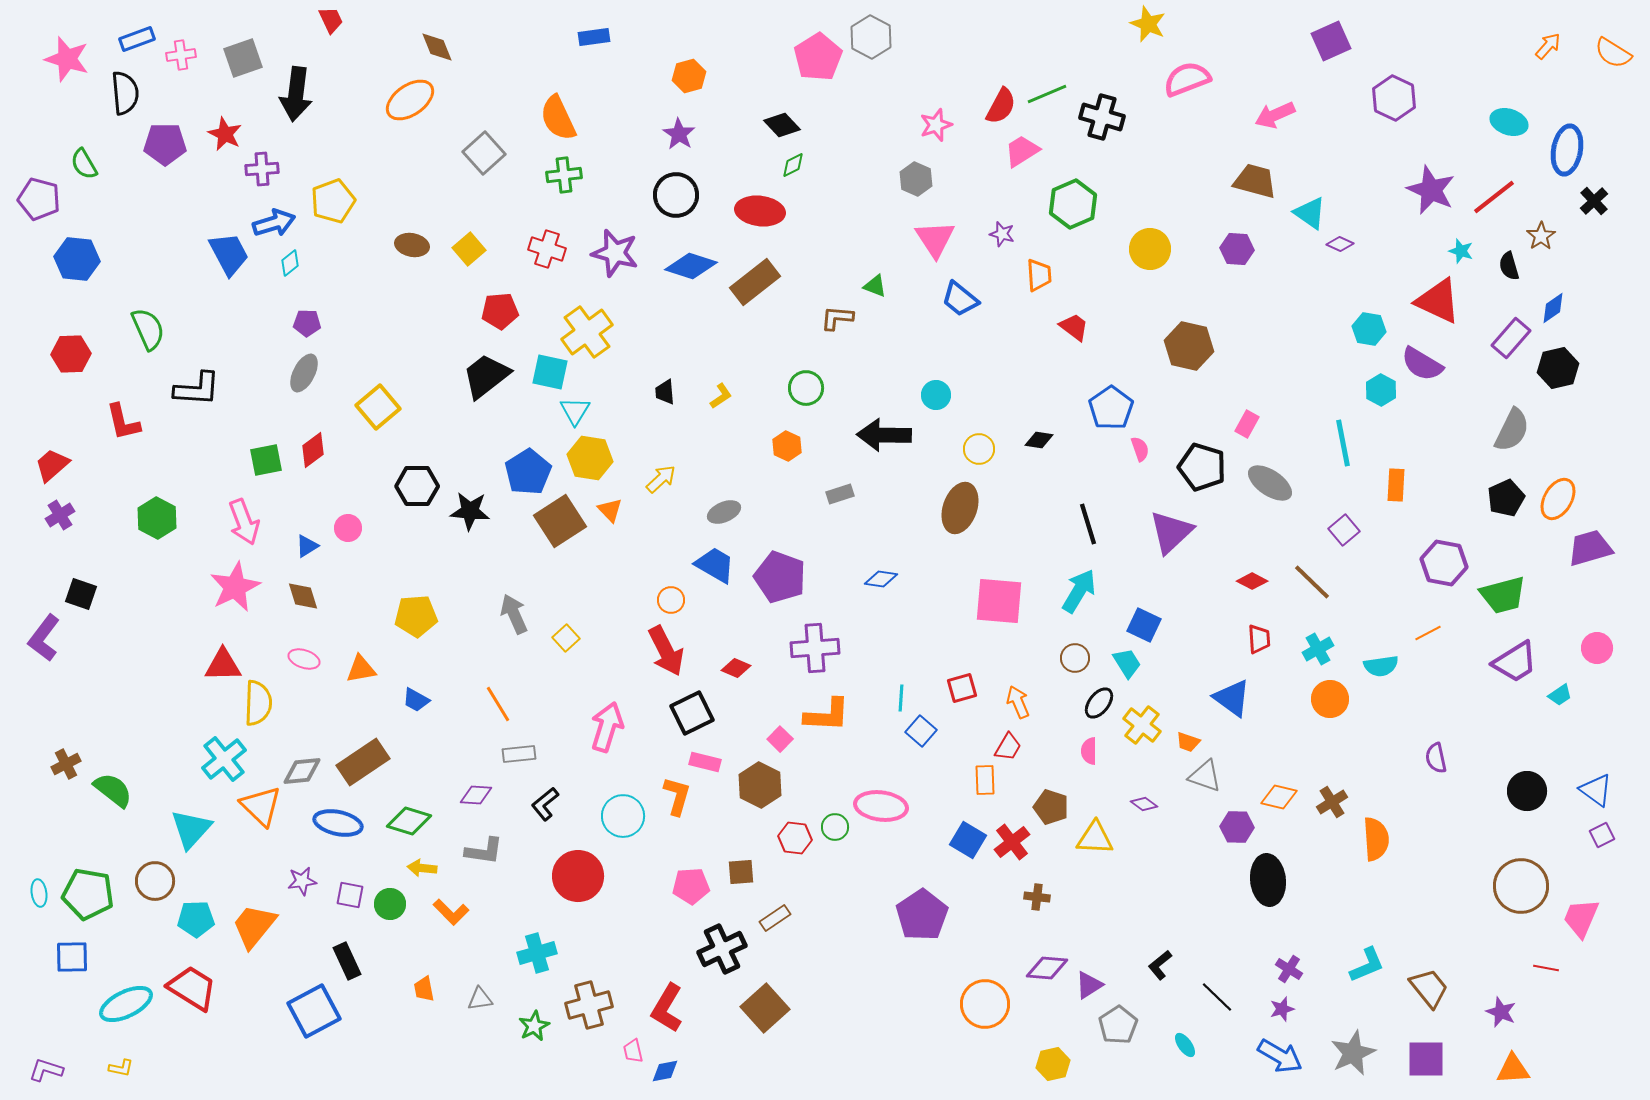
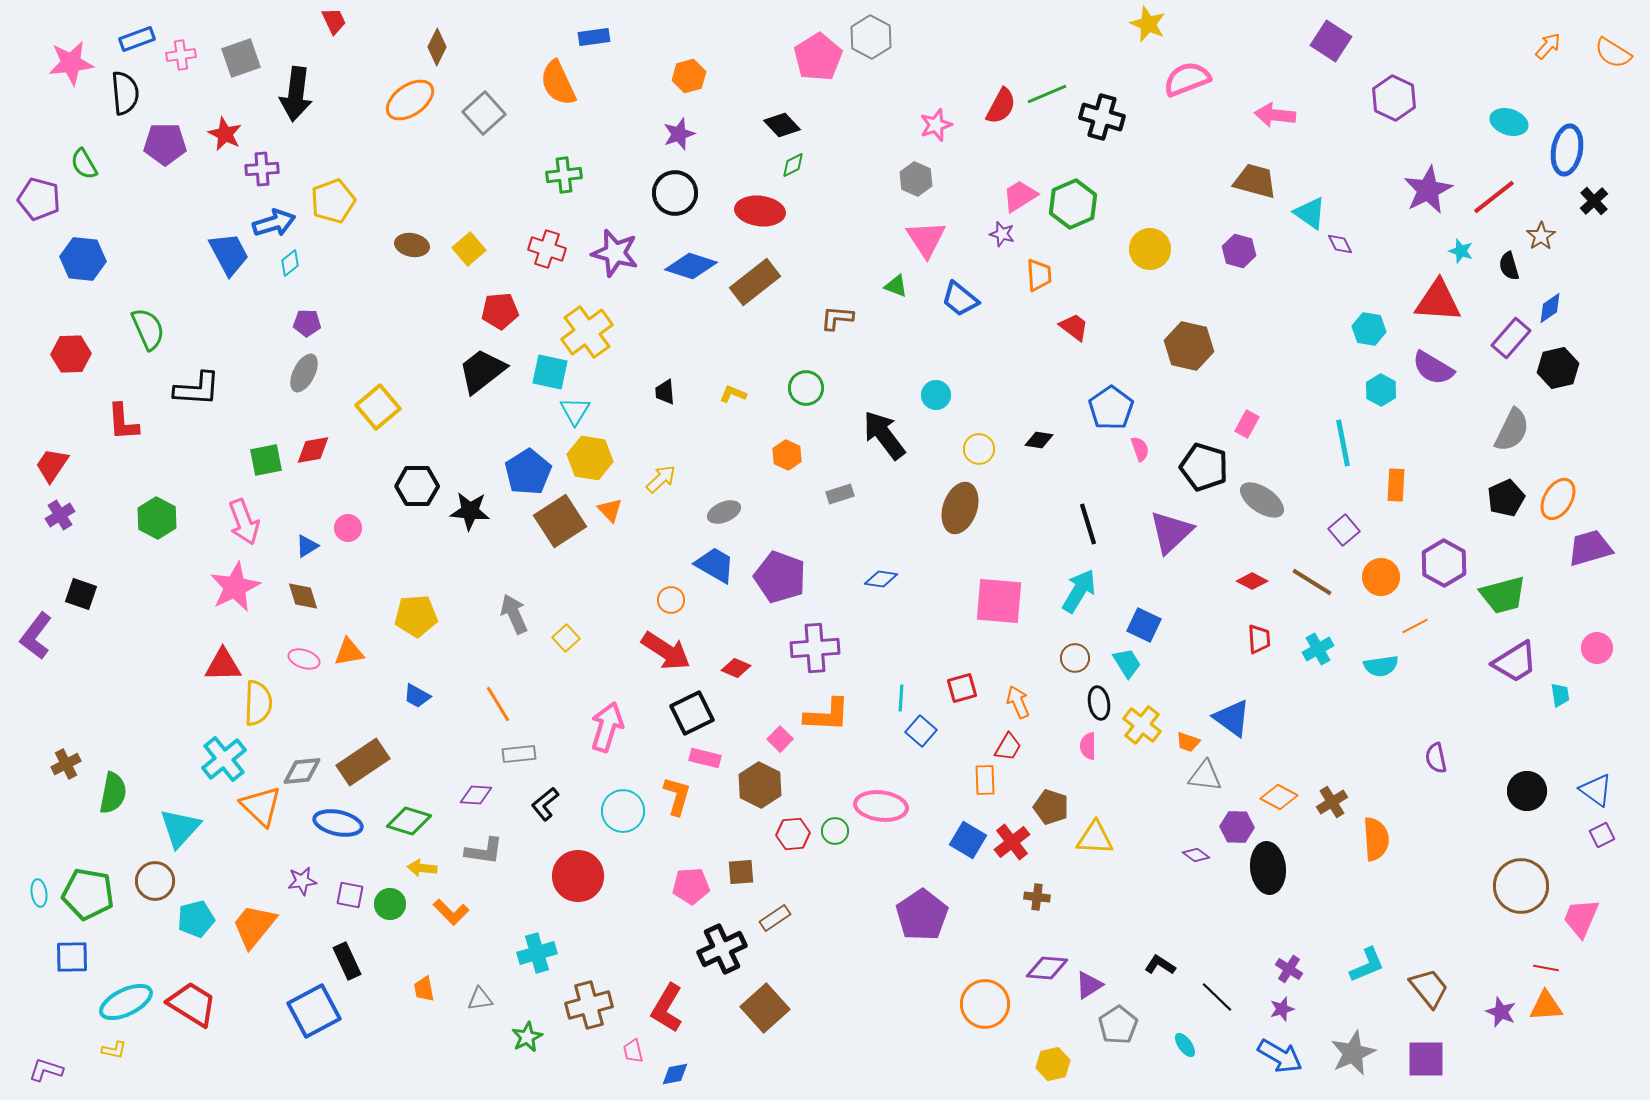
red trapezoid at (331, 20): moved 3 px right, 1 px down
purple square at (1331, 41): rotated 33 degrees counterclockwise
brown diamond at (437, 47): rotated 48 degrees clockwise
gray square at (243, 58): moved 2 px left
pink star at (67, 59): moved 4 px right, 4 px down; rotated 24 degrees counterclockwise
pink arrow at (1275, 115): rotated 30 degrees clockwise
orange semicircle at (558, 118): moved 35 px up
purple star at (679, 134): rotated 20 degrees clockwise
pink trapezoid at (1022, 151): moved 2 px left, 45 px down
gray square at (484, 153): moved 40 px up
purple star at (1431, 190): moved 3 px left; rotated 21 degrees clockwise
black circle at (676, 195): moved 1 px left, 2 px up
pink triangle at (935, 239): moved 9 px left
purple diamond at (1340, 244): rotated 40 degrees clockwise
purple hexagon at (1237, 249): moved 2 px right, 2 px down; rotated 12 degrees clockwise
blue hexagon at (77, 259): moved 6 px right
green triangle at (875, 286): moved 21 px right
red triangle at (1438, 301): rotated 21 degrees counterclockwise
blue diamond at (1553, 308): moved 3 px left
purple semicircle at (1422, 364): moved 11 px right, 4 px down
black trapezoid at (486, 376): moved 4 px left, 5 px up
yellow L-shape at (721, 396): moved 12 px right, 2 px up; rotated 124 degrees counterclockwise
red L-shape at (123, 422): rotated 9 degrees clockwise
black arrow at (884, 435): rotated 52 degrees clockwise
orange hexagon at (787, 446): moved 9 px down
red diamond at (313, 450): rotated 27 degrees clockwise
red trapezoid at (52, 465): rotated 15 degrees counterclockwise
black pentagon at (1202, 467): moved 2 px right
gray ellipse at (1270, 483): moved 8 px left, 17 px down
purple hexagon at (1444, 563): rotated 18 degrees clockwise
brown line at (1312, 582): rotated 12 degrees counterclockwise
orange line at (1428, 633): moved 13 px left, 7 px up
purple L-shape at (44, 638): moved 8 px left, 2 px up
red arrow at (666, 651): rotated 30 degrees counterclockwise
orange triangle at (361, 669): moved 12 px left, 17 px up
cyan trapezoid at (1560, 695): rotated 65 degrees counterclockwise
blue triangle at (1232, 698): moved 20 px down
orange circle at (1330, 699): moved 51 px right, 122 px up
blue trapezoid at (416, 700): moved 1 px right, 4 px up
black ellipse at (1099, 703): rotated 48 degrees counterclockwise
pink semicircle at (1089, 751): moved 1 px left, 5 px up
pink rectangle at (705, 762): moved 4 px up
gray triangle at (1205, 776): rotated 12 degrees counterclockwise
green semicircle at (113, 790): moved 3 px down; rotated 63 degrees clockwise
orange diamond at (1279, 797): rotated 15 degrees clockwise
purple diamond at (1144, 804): moved 52 px right, 51 px down
cyan circle at (623, 816): moved 5 px up
green circle at (835, 827): moved 4 px down
cyan triangle at (191, 829): moved 11 px left, 1 px up
red hexagon at (795, 838): moved 2 px left, 4 px up; rotated 12 degrees counterclockwise
black ellipse at (1268, 880): moved 12 px up
cyan pentagon at (196, 919): rotated 12 degrees counterclockwise
black L-shape at (1160, 965): rotated 72 degrees clockwise
red trapezoid at (192, 988): moved 16 px down
cyan ellipse at (126, 1004): moved 2 px up
green star at (534, 1026): moved 7 px left, 11 px down
yellow L-shape at (121, 1068): moved 7 px left, 18 px up
orange triangle at (1513, 1069): moved 33 px right, 63 px up
blue diamond at (665, 1071): moved 10 px right, 3 px down
